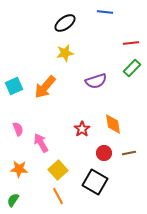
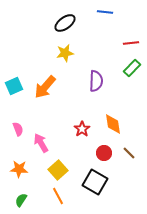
purple semicircle: rotated 70 degrees counterclockwise
brown line: rotated 56 degrees clockwise
green semicircle: moved 8 px right
